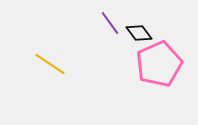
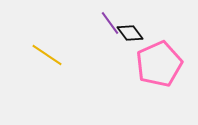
black diamond: moved 9 px left
yellow line: moved 3 px left, 9 px up
